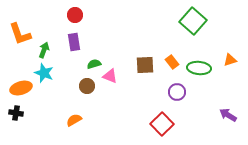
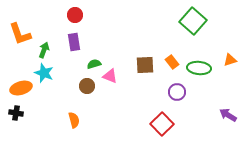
orange semicircle: rotated 105 degrees clockwise
